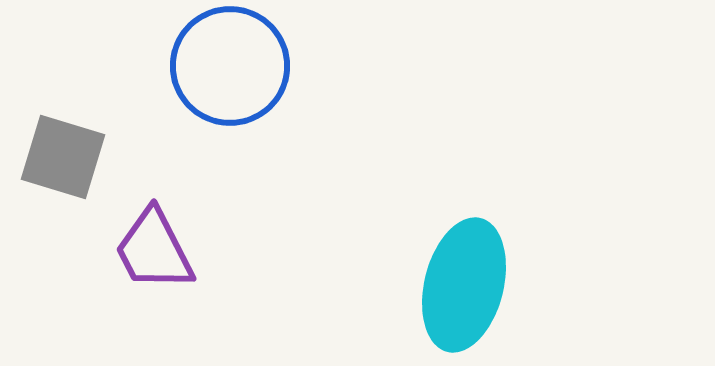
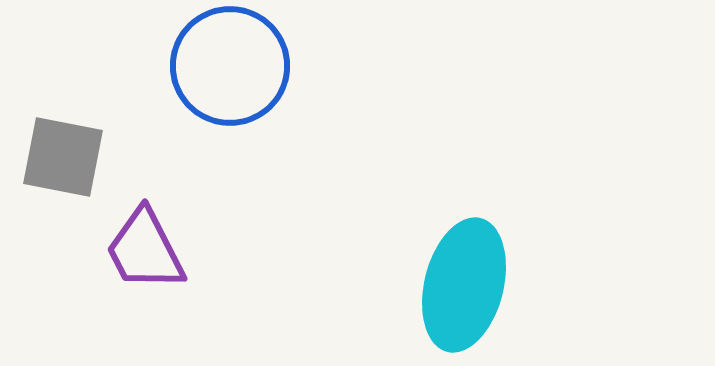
gray square: rotated 6 degrees counterclockwise
purple trapezoid: moved 9 px left
